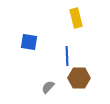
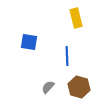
brown hexagon: moved 9 px down; rotated 15 degrees clockwise
